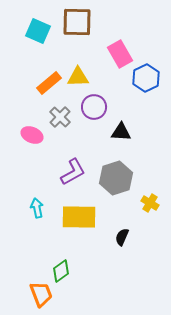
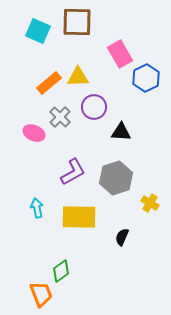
pink ellipse: moved 2 px right, 2 px up
